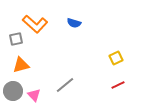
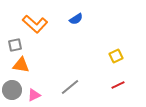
blue semicircle: moved 2 px right, 4 px up; rotated 48 degrees counterclockwise
gray square: moved 1 px left, 6 px down
yellow square: moved 2 px up
orange triangle: rotated 24 degrees clockwise
gray line: moved 5 px right, 2 px down
gray circle: moved 1 px left, 1 px up
pink triangle: rotated 48 degrees clockwise
